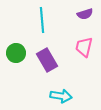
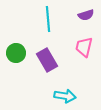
purple semicircle: moved 1 px right, 1 px down
cyan line: moved 6 px right, 1 px up
cyan arrow: moved 4 px right
